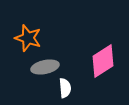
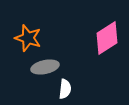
pink diamond: moved 4 px right, 23 px up
white semicircle: moved 1 px down; rotated 12 degrees clockwise
